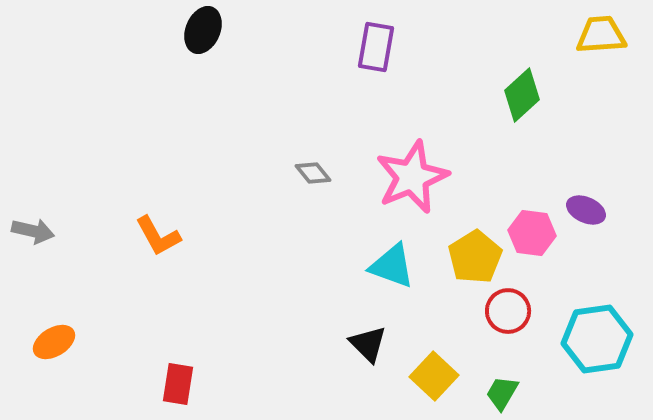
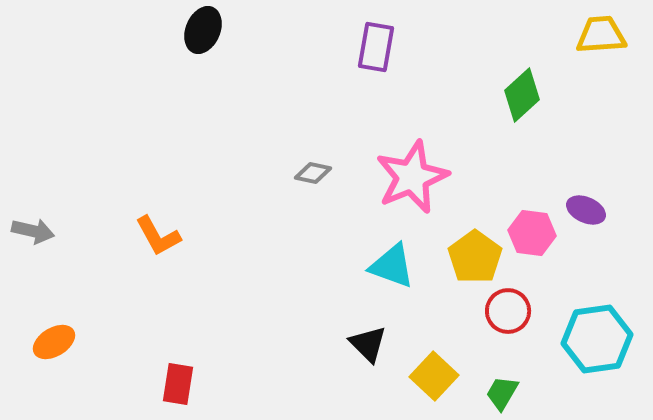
gray diamond: rotated 39 degrees counterclockwise
yellow pentagon: rotated 4 degrees counterclockwise
